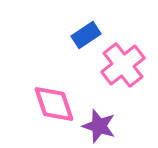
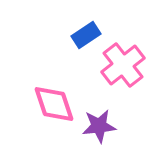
purple star: rotated 24 degrees counterclockwise
